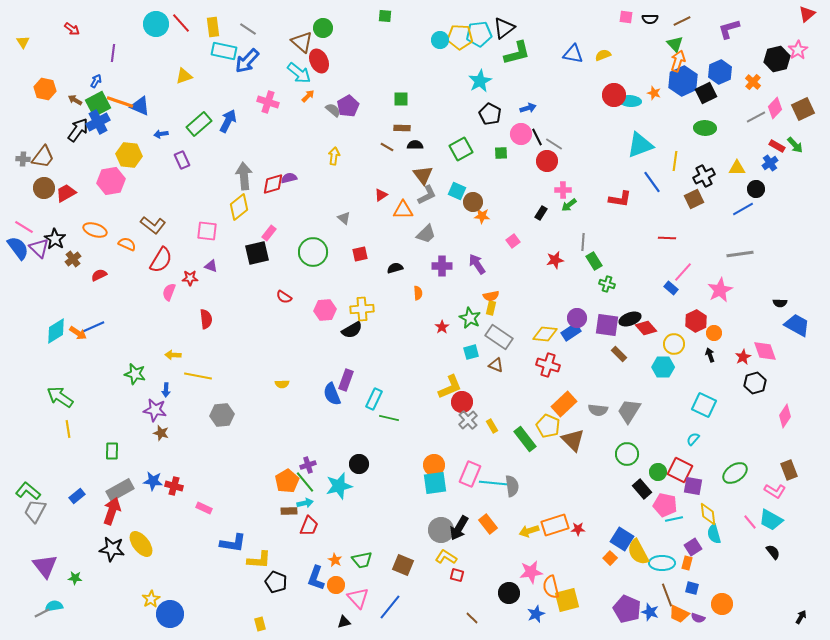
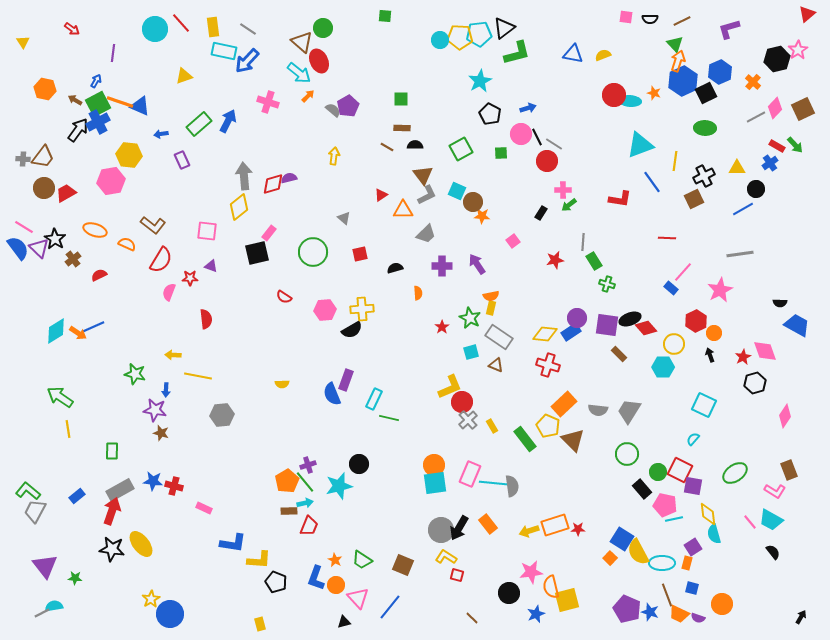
cyan circle at (156, 24): moved 1 px left, 5 px down
green trapezoid at (362, 560): rotated 45 degrees clockwise
